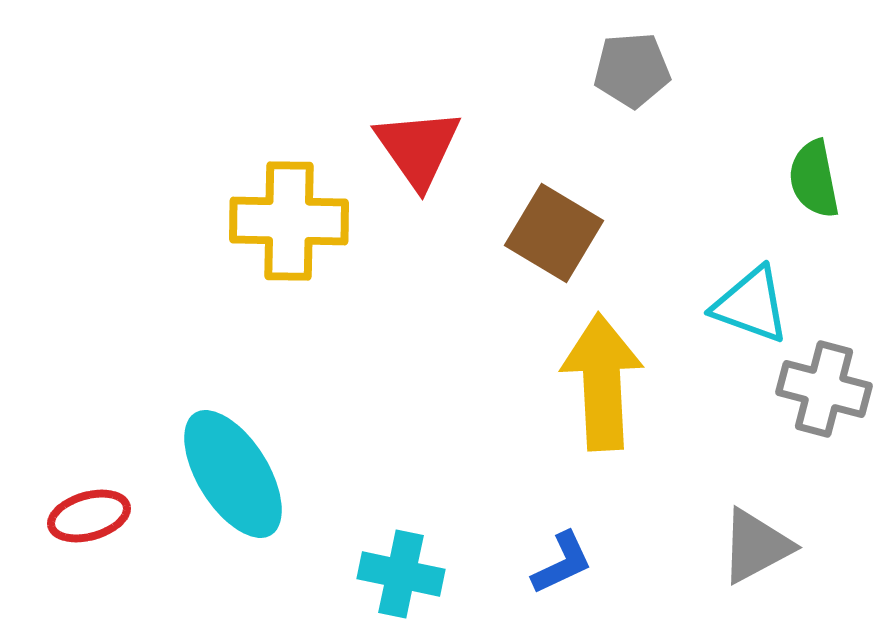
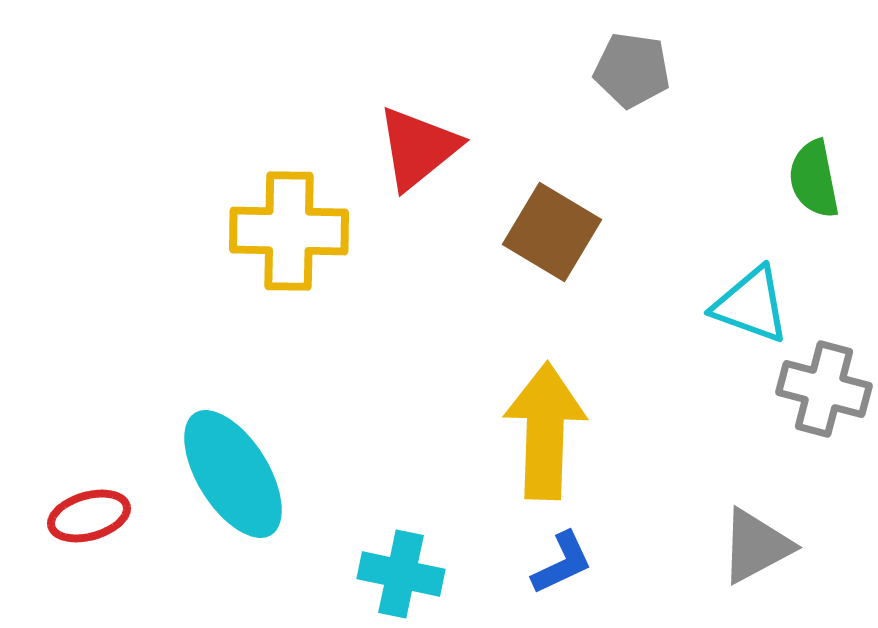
gray pentagon: rotated 12 degrees clockwise
red triangle: rotated 26 degrees clockwise
yellow cross: moved 10 px down
brown square: moved 2 px left, 1 px up
yellow arrow: moved 57 px left, 49 px down; rotated 5 degrees clockwise
